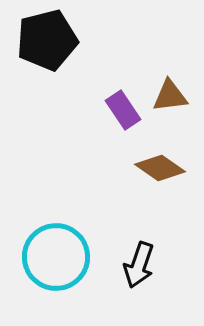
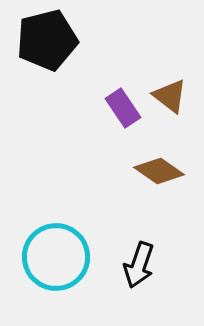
brown triangle: rotated 45 degrees clockwise
purple rectangle: moved 2 px up
brown diamond: moved 1 px left, 3 px down
